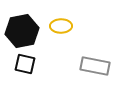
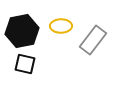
gray rectangle: moved 2 px left, 26 px up; rotated 64 degrees counterclockwise
